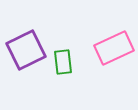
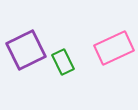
green rectangle: rotated 20 degrees counterclockwise
